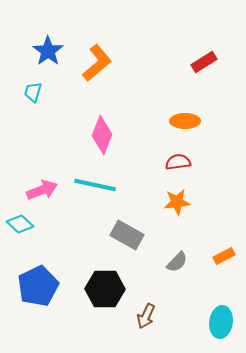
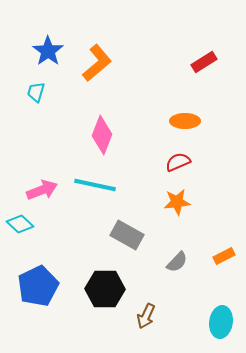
cyan trapezoid: moved 3 px right
red semicircle: rotated 15 degrees counterclockwise
